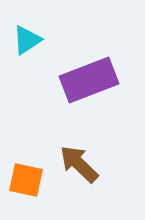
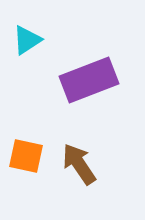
brown arrow: rotated 12 degrees clockwise
orange square: moved 24 px up
